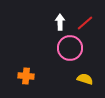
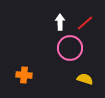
orange cross: moved 2 px left, 1 px up
